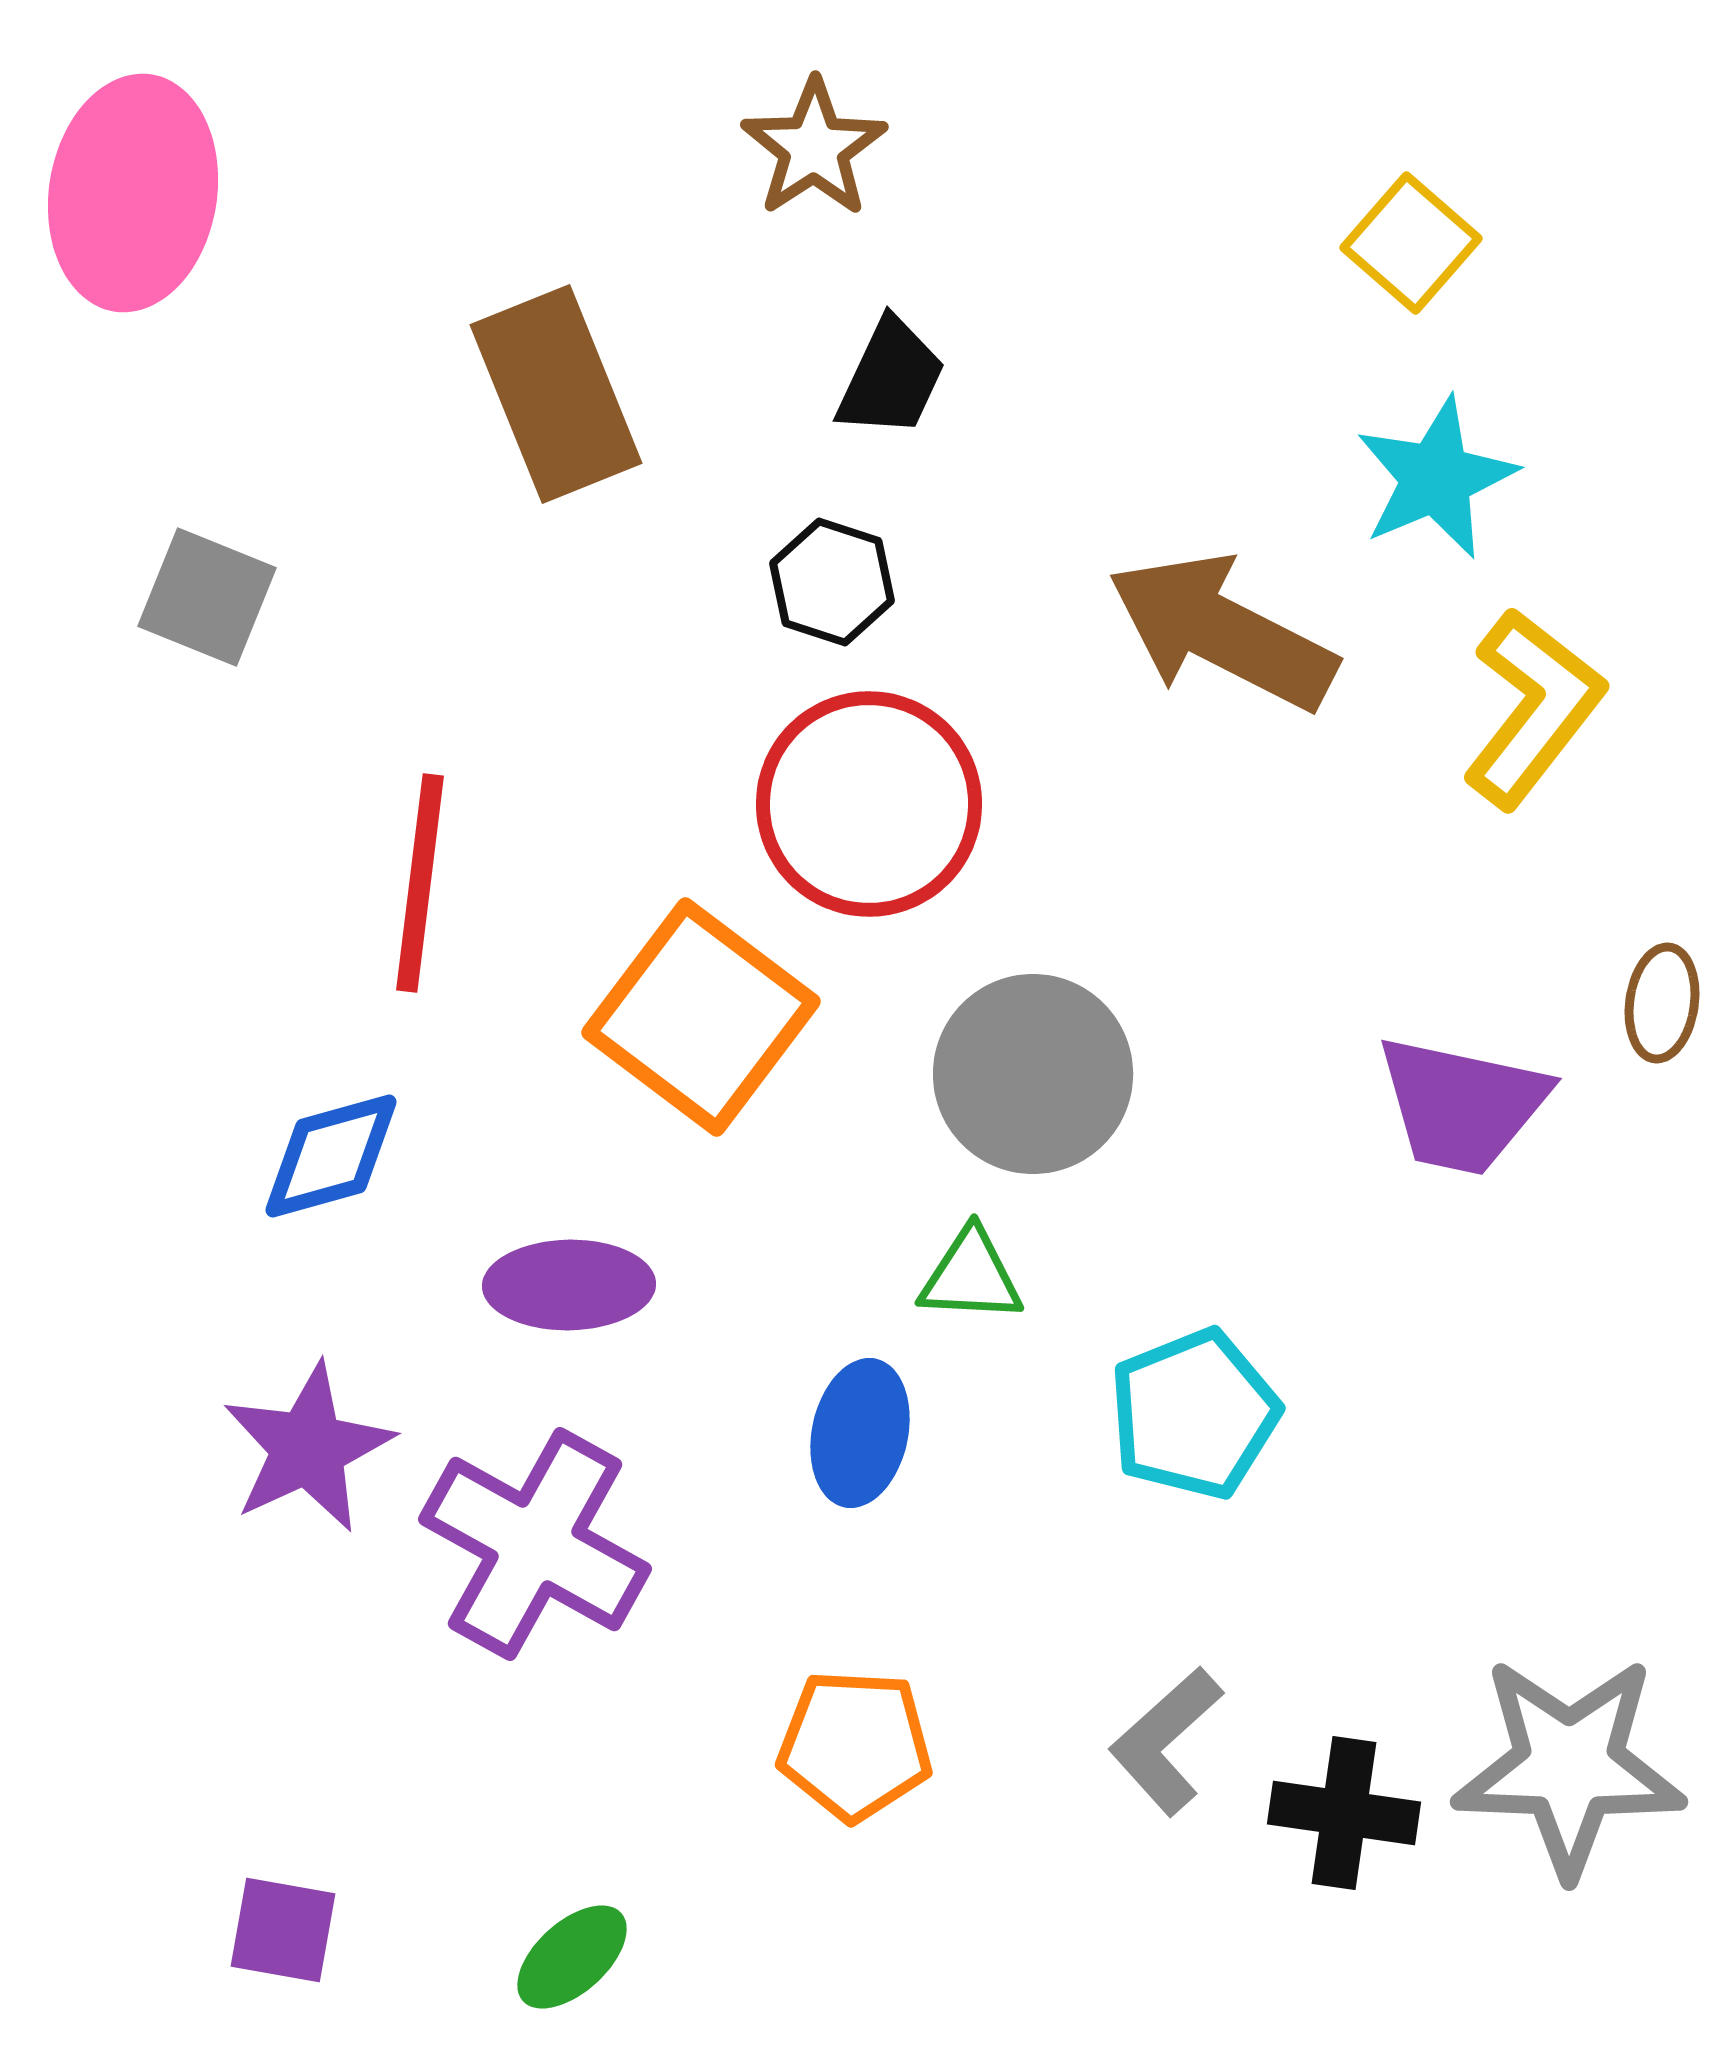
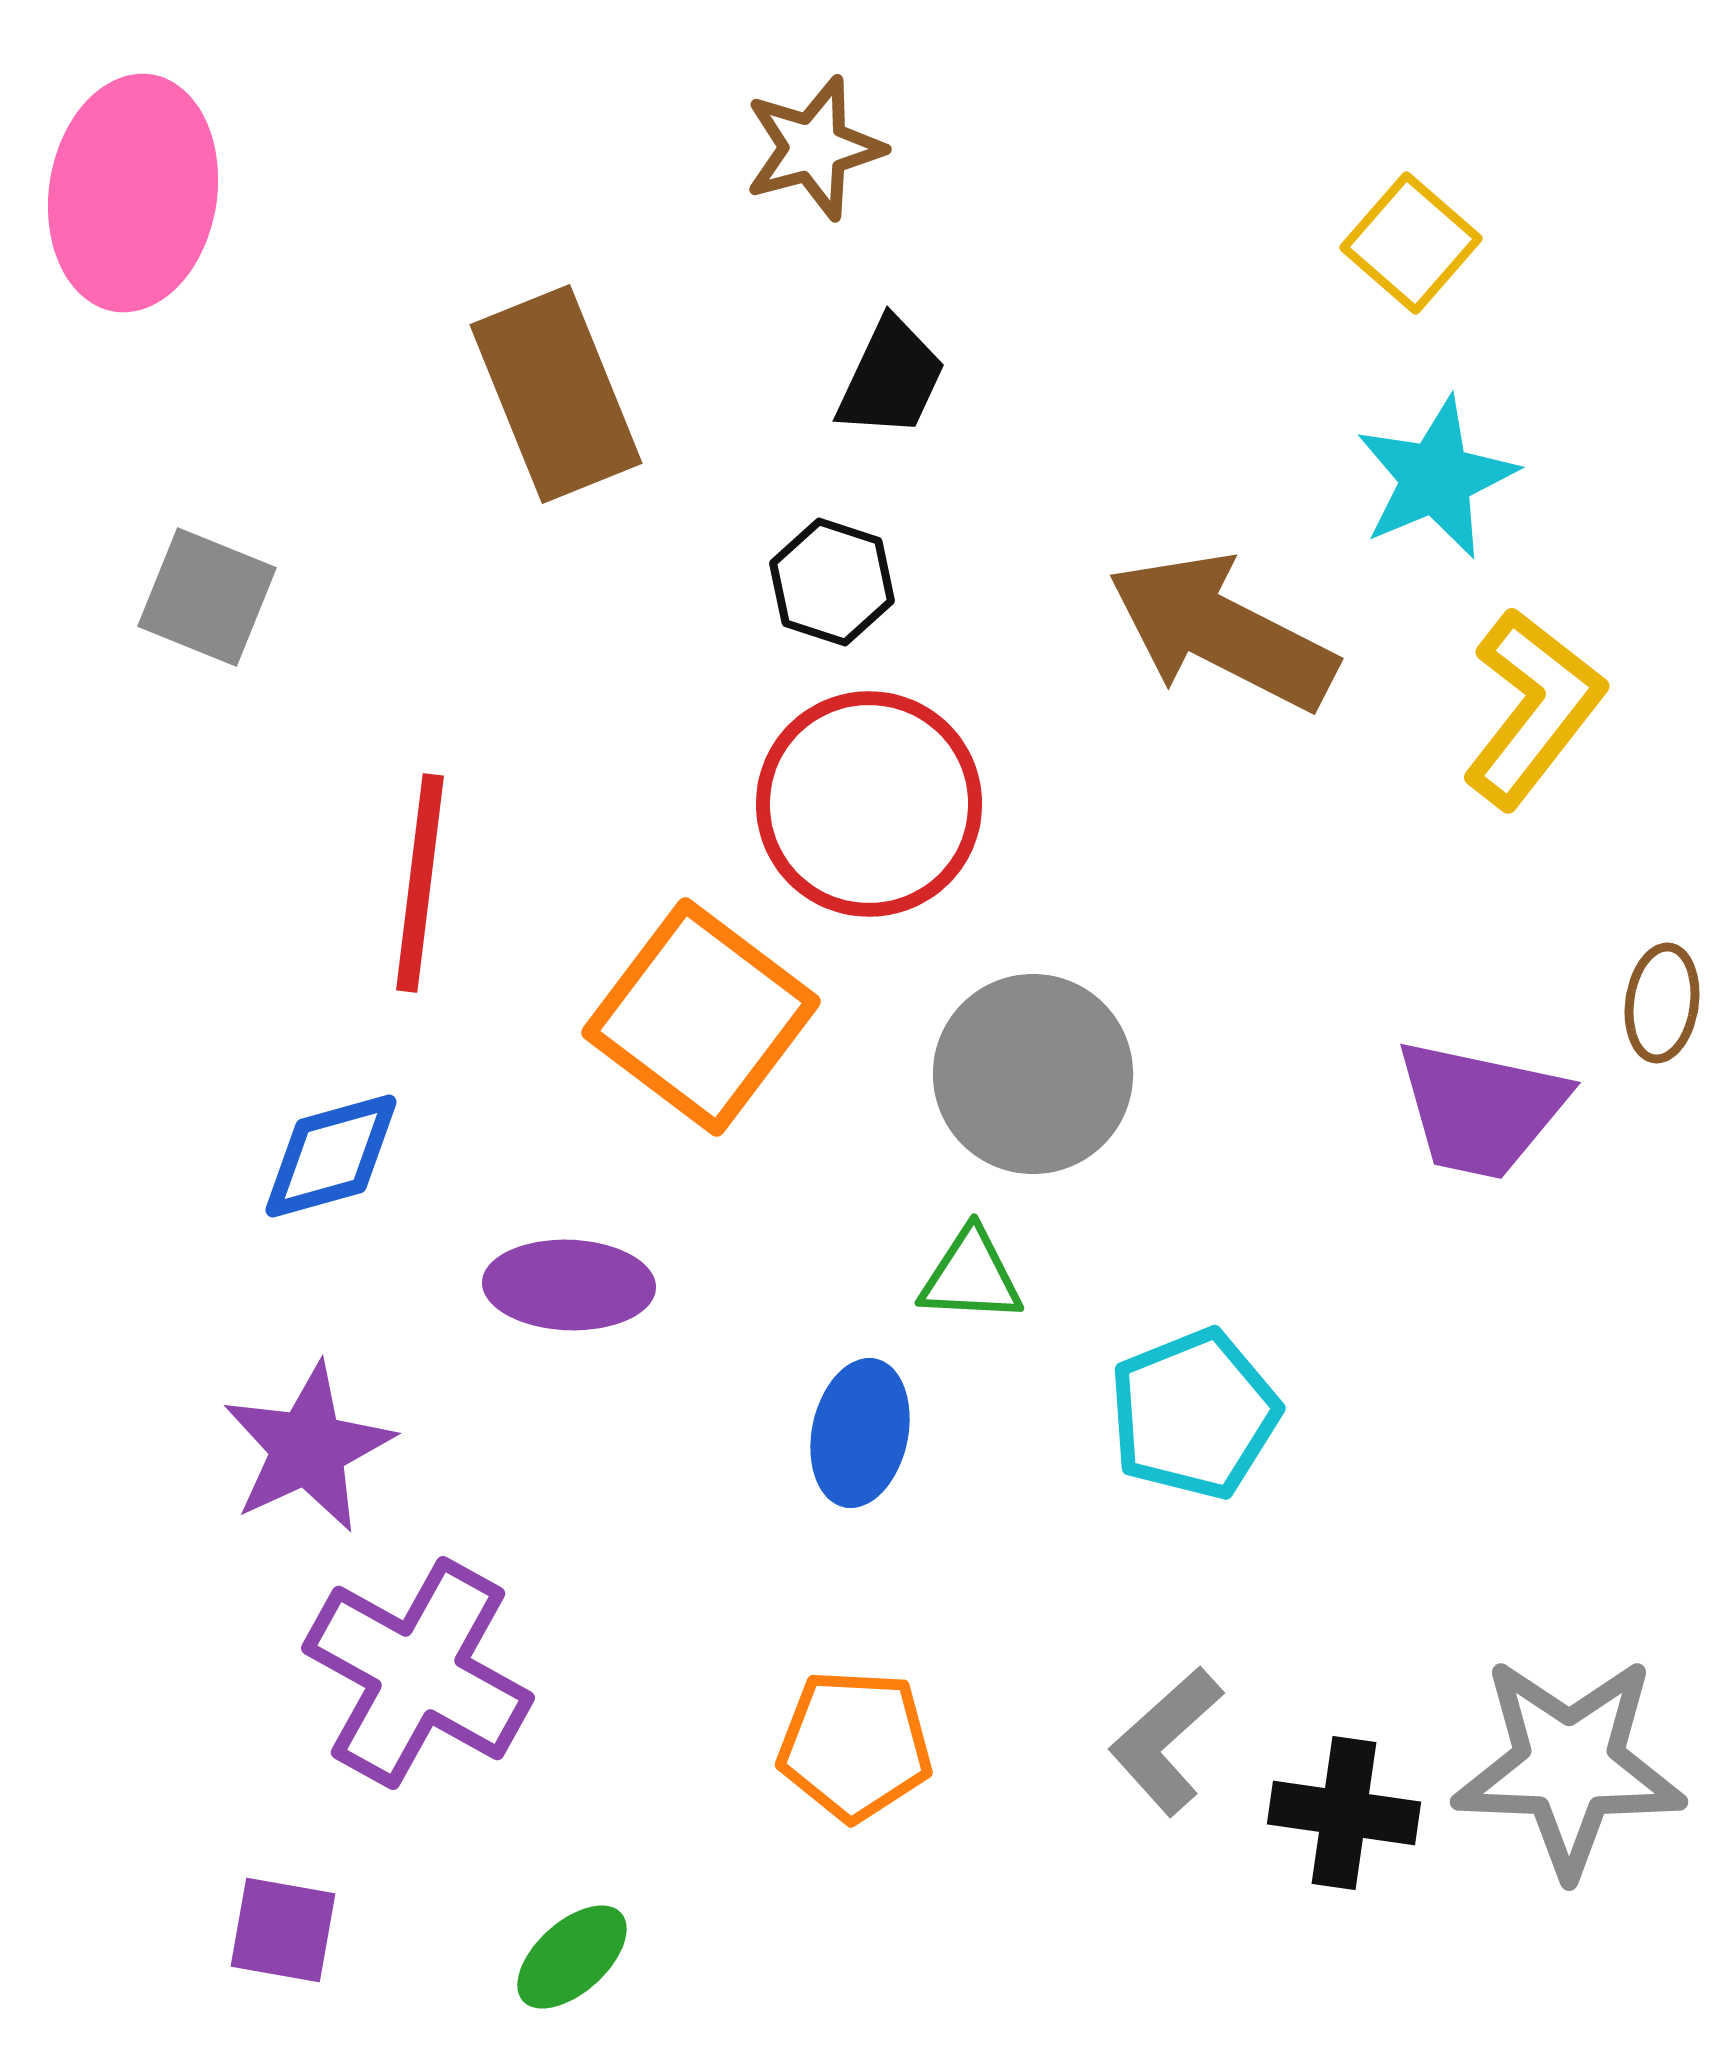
brown star: rotated 18 degrees clockwise
purple trapezoid: moved 19 px right, 4 px down
purple ellipse: rotated 3 degrees clockwise
purple cross: moved 117 px left, 129 px down
